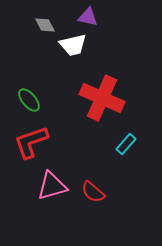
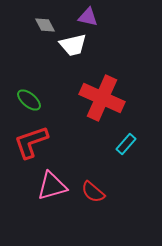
green ellipse: rotated 10 degrees counterclockwise
